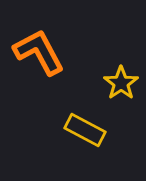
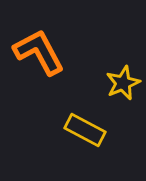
yellow star: moved 2 px right; rotated 12 degrees clockwise
